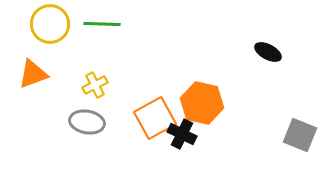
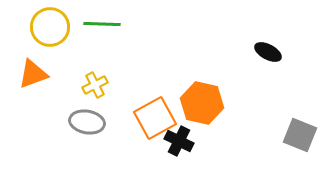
yellow circle: moved 3 px down
black cross: moved 3 px left, 7 px down
